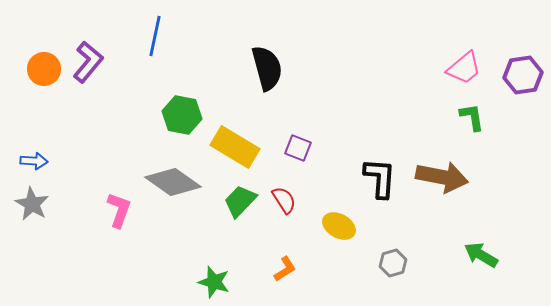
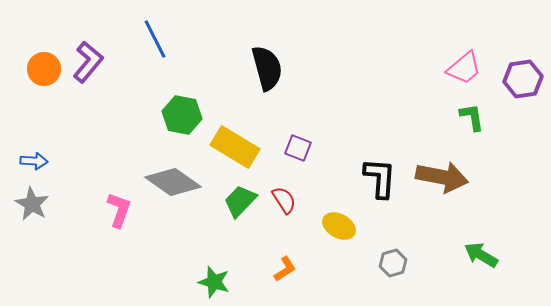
blue line: moved 3 px down; rotated 39 degrees counterclockwise
purple hexagon: moved 4 px down
